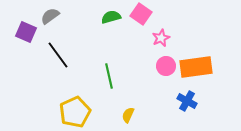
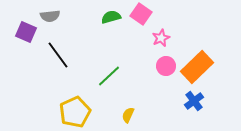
gray semicircle: rotated 150 degrees counterclockwise
orange rectangle: moved 1 px right; rotated 36 degrees counterclockwise
green line: rotated 60 degrees clockwise
blue cross: moved 7 px right; rotated 24 degrees clockwise
